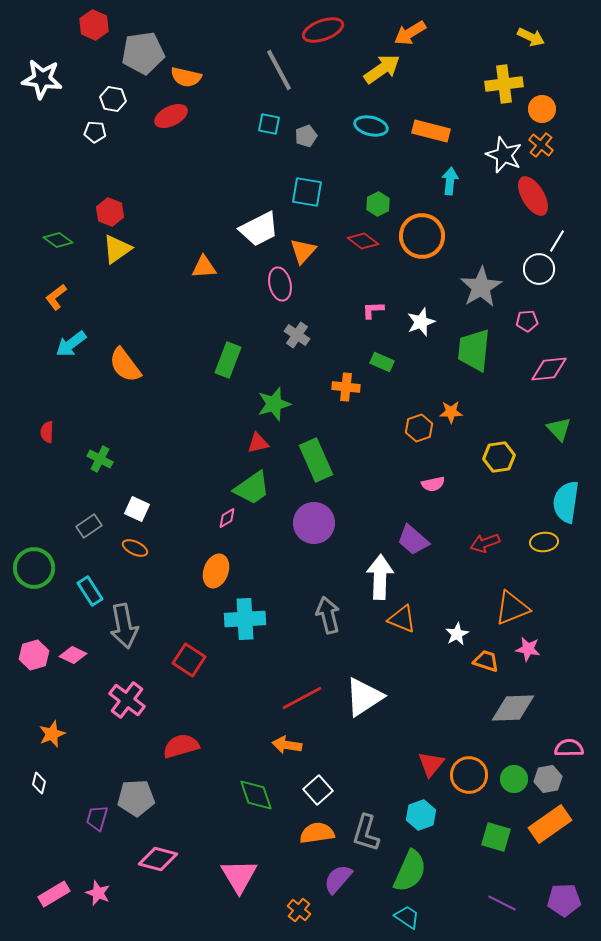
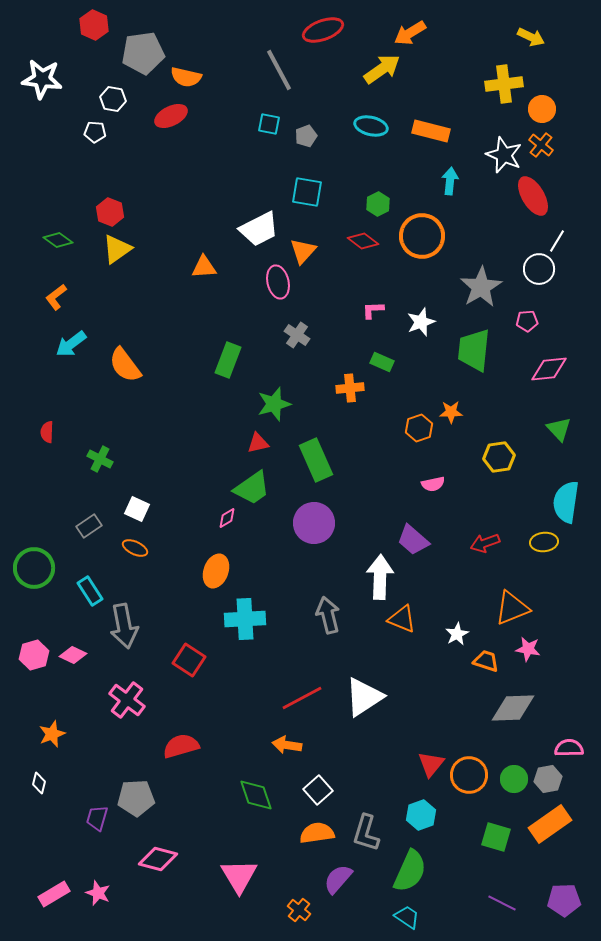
pink ellipse at (280, 284): moved 2 px left, 2 px up
orange cross at (346, 387): moved 4 px right, 1 px down; rotated 12 degrees counterclockwise
